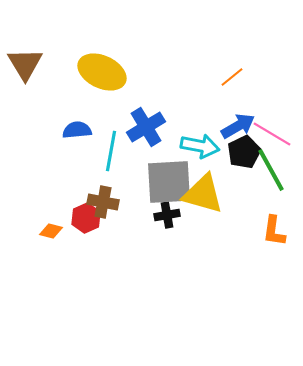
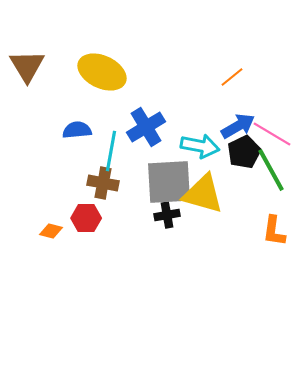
brown triangle: moved 2 px right, 2 px down
brown cross: moved 19 px up
red hexagon: rotated 24 degrees clockwise
